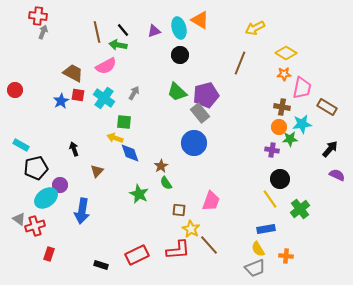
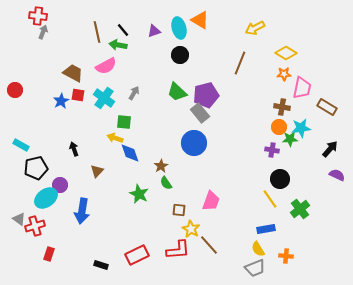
cyan star at (302, 124): moved 1 px left, 4 px down
